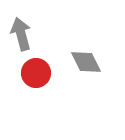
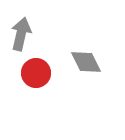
gray arrow: rotated 28 degrees clockwise
